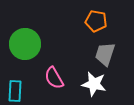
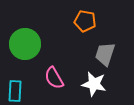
orange pentagon: moved 11 px left
